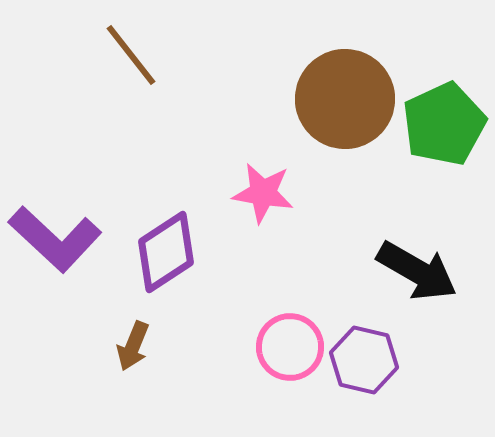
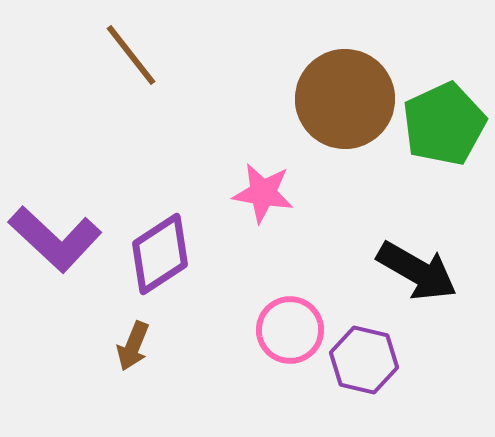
purple diamond: moved 6 px left, 2 px down
pink circle: moved 17 px up
